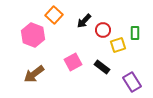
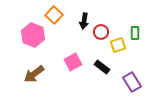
black arrow: rotated 35 degrees counterclockwise
red circle: moved 2 px left, 2 px down
